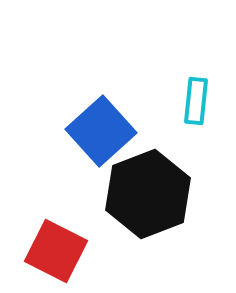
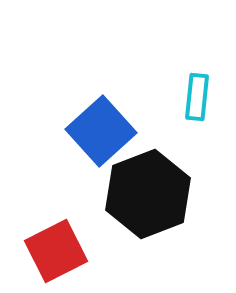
cyan rectangle: moved 1 px right, 4 px up
red square: rotated 36 degrees clockwise
